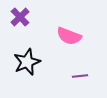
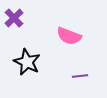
purple cross: moved 6 px left, 1 px down
black star: rotated 24 degrees counterclockwise
